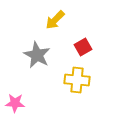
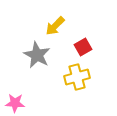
yellow arrow: moved 6 px down
yellow cross: moved 3 px up; rotated 20 degrees counterclockwise
